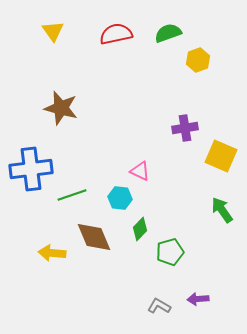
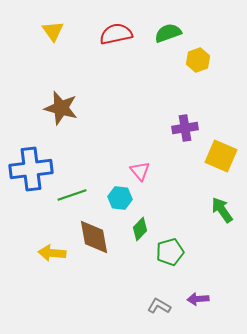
pink triangle: rotated 25 degrees clockwise
brown diamond: rotated 12 degrees clockwise
